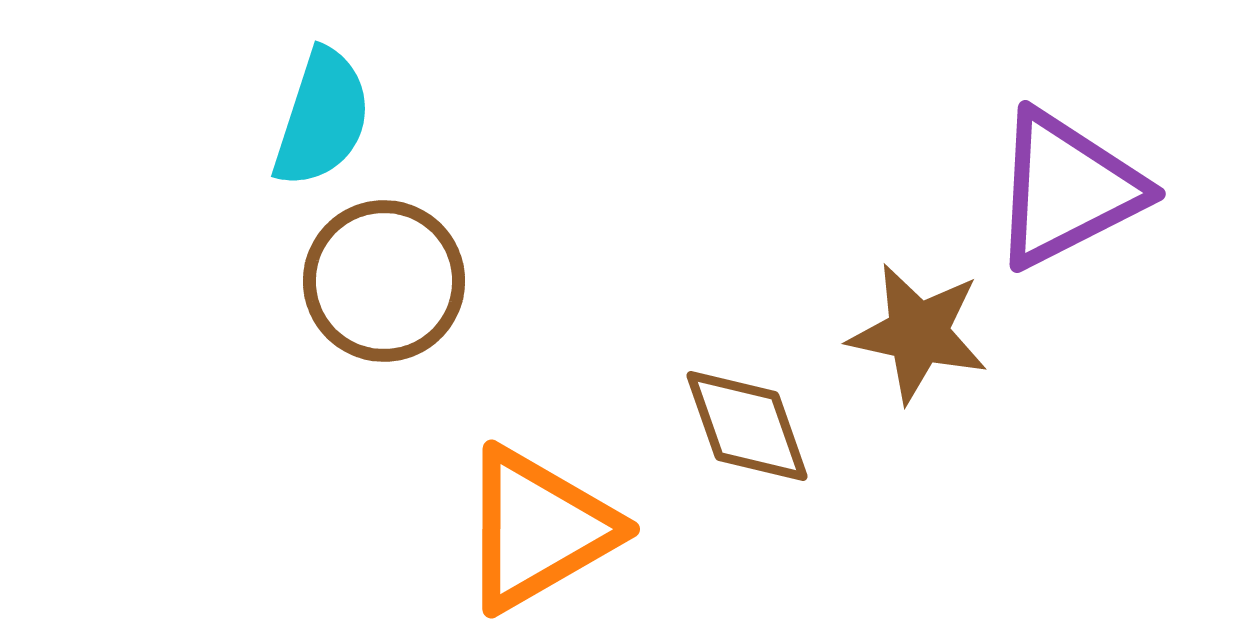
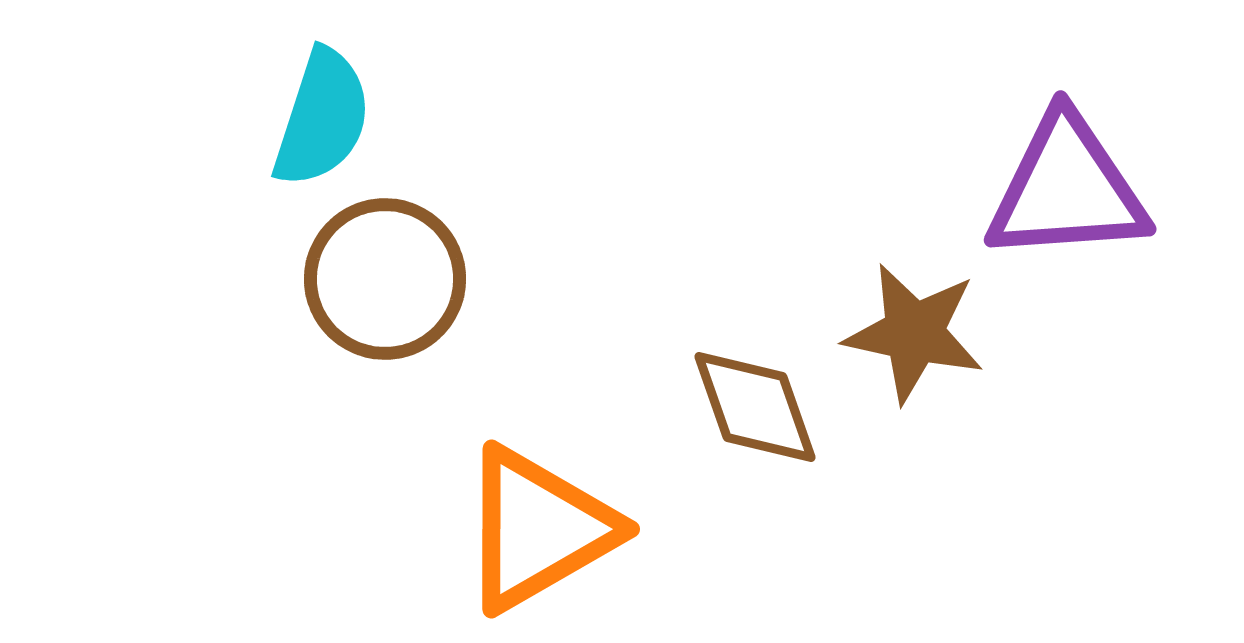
purple triangle: rotated 23 degrees clockwise
brown circle: moved 1 px right, 2 px up
brown star: moved 4 px left
brown diamond: moved 8 px right, 19 px up
